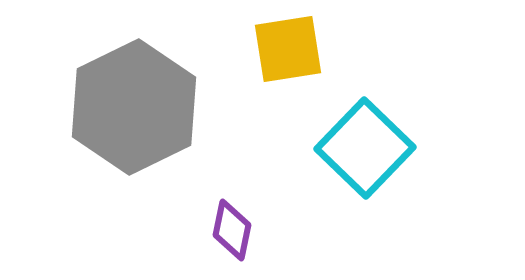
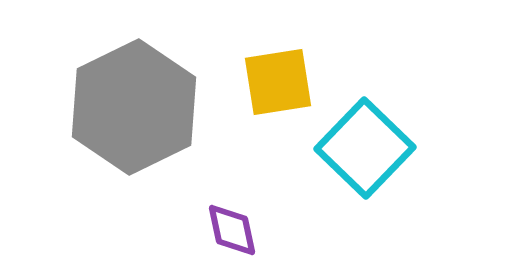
yellow square: moved 10 px left, 33 px down
purple diamond: rotated 24 degrees counterclockwise
